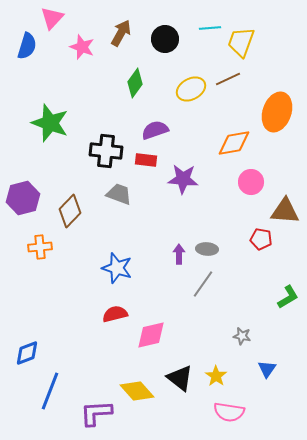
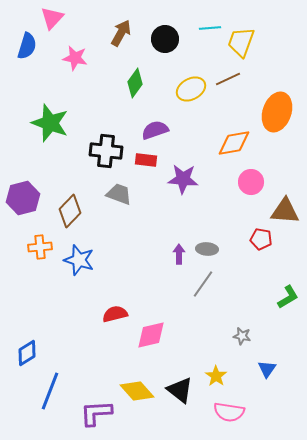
pink star: moved 7 px left, 11 px down; rotated 10 degrees counterclockwise
blue star: moved 38 px left, 8 px up
blue diamond: rotated 12 degrees counterclockwise
black triangle: moved 12 px down
